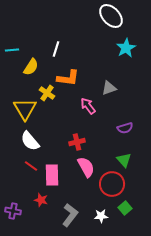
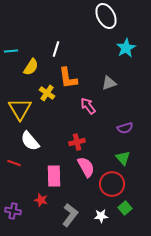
white ellipse: moved 5 px left; rotated 15 degrees clockwise
cyan line: moved 1 px left, 1 px down
orange L-shape: rotated 75 degrees clockwise
gray triangle: moved 5 px up
yellow triangle: moved 5 px left
green triangle: moved 1 px left, 2 px up
red line: moved 17 px left, 3 px up; rotated 16 degrees counterclockwise
pink rectangle: moved 2 px right, 1 px down
